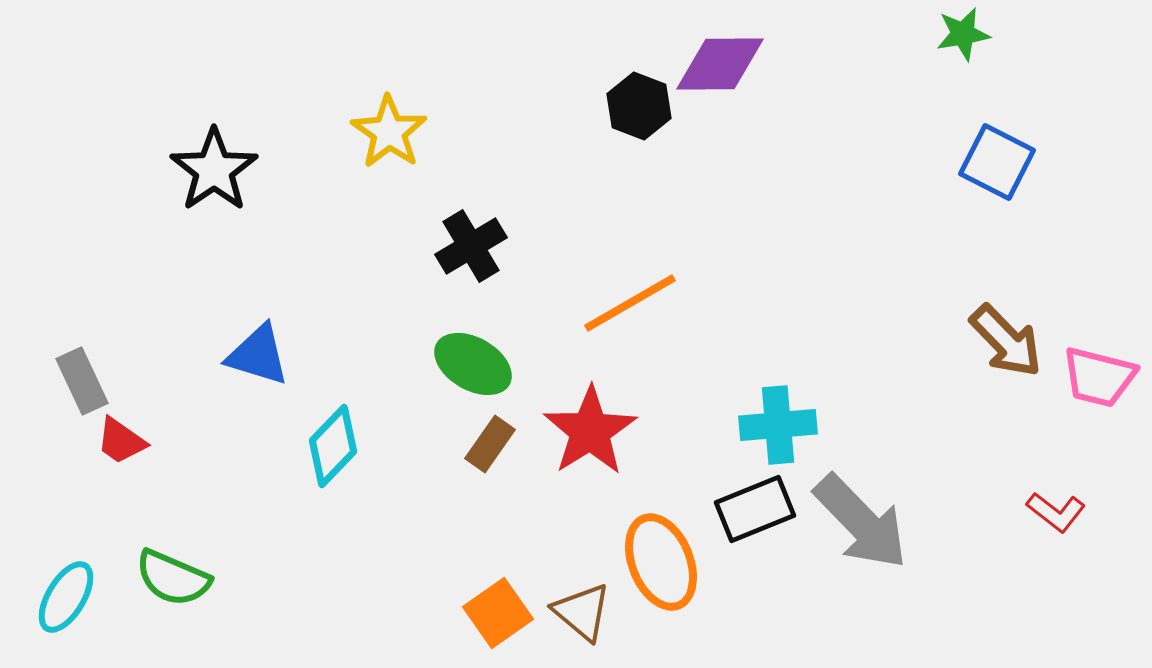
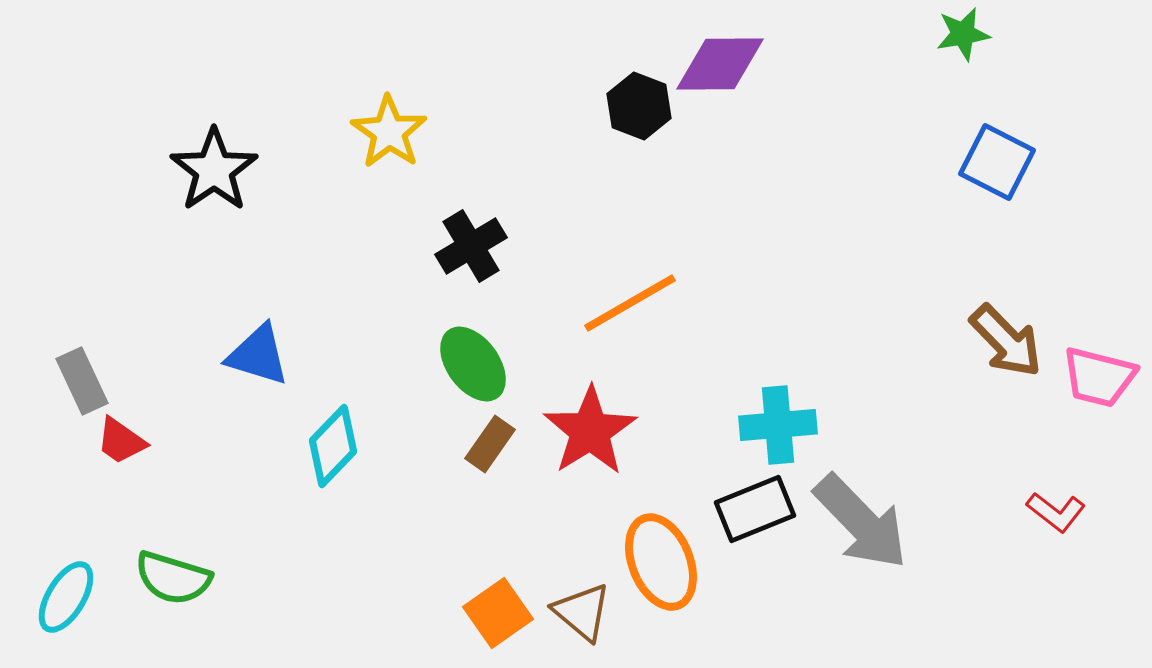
green ellipse: rotated 24 degrees clockwise
green semicircle: rotated 6 degrees counterclockwise
